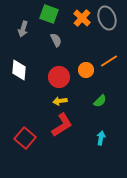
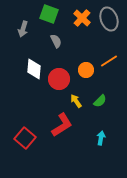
gray ellipse: moved 2 px right, 1 px down
gray semicircle: moved 1 px down
white diamond: moved 15 px right, 1 px up
red circle: moved 2 px down
yellow arrow: moved 16 px right; rotated 64 degrees clockwise
